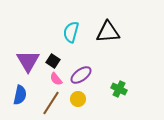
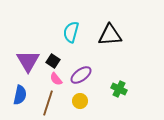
black triangle: moved 2 px right, 3 px down
yellow circle: moved 2 px right, 2 px down
brown line: moved 3 px left; rotated 15 degrees counterclockwise
